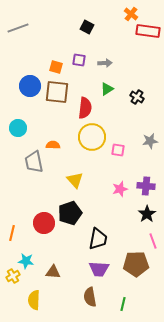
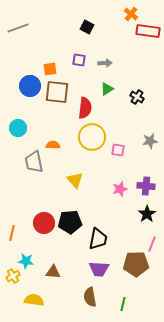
orange square: moved 6 px left, 2 px down; rotated 24 degrees counterclockwise
black pentagon: moved 9 px down; rotated 15 degrees clockwise
pink line: moved 1 px left, 3 px down; rotated 42 degrees clockwise
yellow semicircle: rotated 96 degrees clockwise
